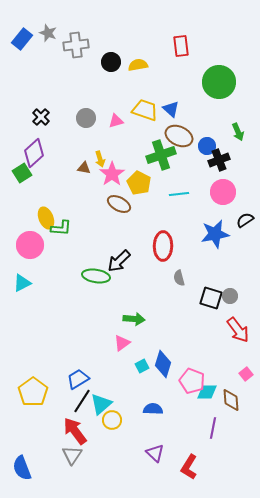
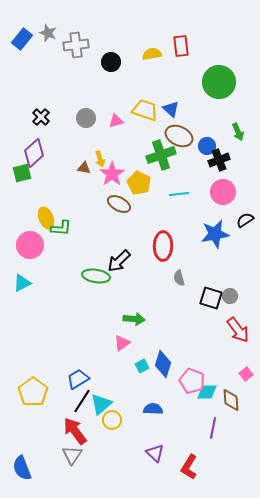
yellow semicircle at (138, 65): moved 14 px right, 11 px up
green square at (22, 173): rotated 18 degrees clockwise
